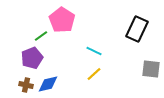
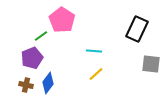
cyan line: rotated 21 degrees counterclockwise
gray square: moved 5 px up
yellow line: moved 2 px right
blue diamond: moved 1 px up; rotated 40 degrees counterclockwise
